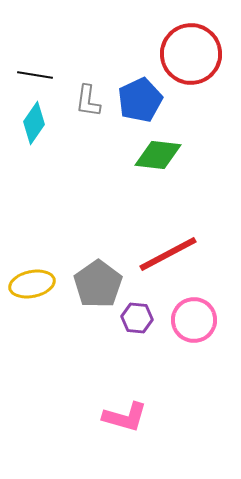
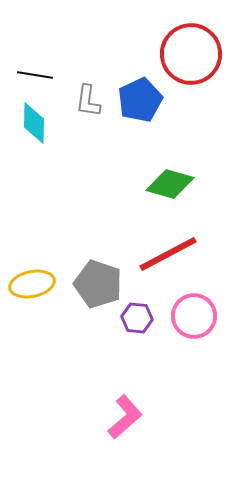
cyan diamond: rotated 33 degrees counterclockwise
green diamond: moved 12 px right, 29 px down; rotated 9 degrees clockwise
gray pentagon: rotated 18 degrees counterclockwise
pink circle: moved 4 px up
pink L-shape: rotated 57 degrees counterclockwise
